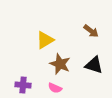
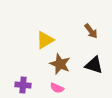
brown arrow: rotated 14 degrees clockwise
pink semicircle: moved 2 px right
